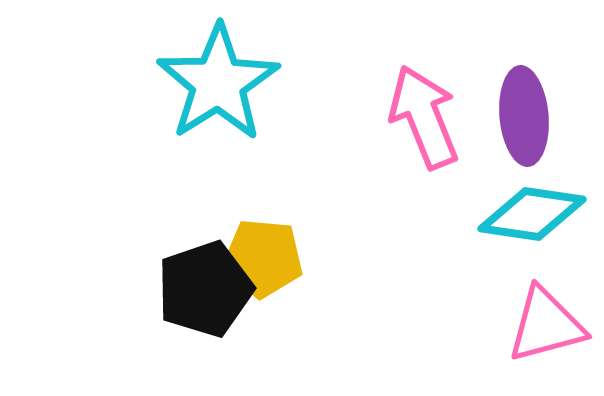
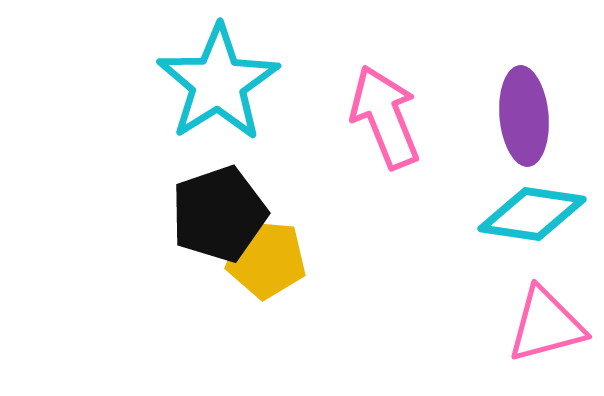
pink arrow: moved 39 px left
yellow pentagon: moved 3 px right, 1 px down
black pentagon: moved 14 px right, 75 px up
